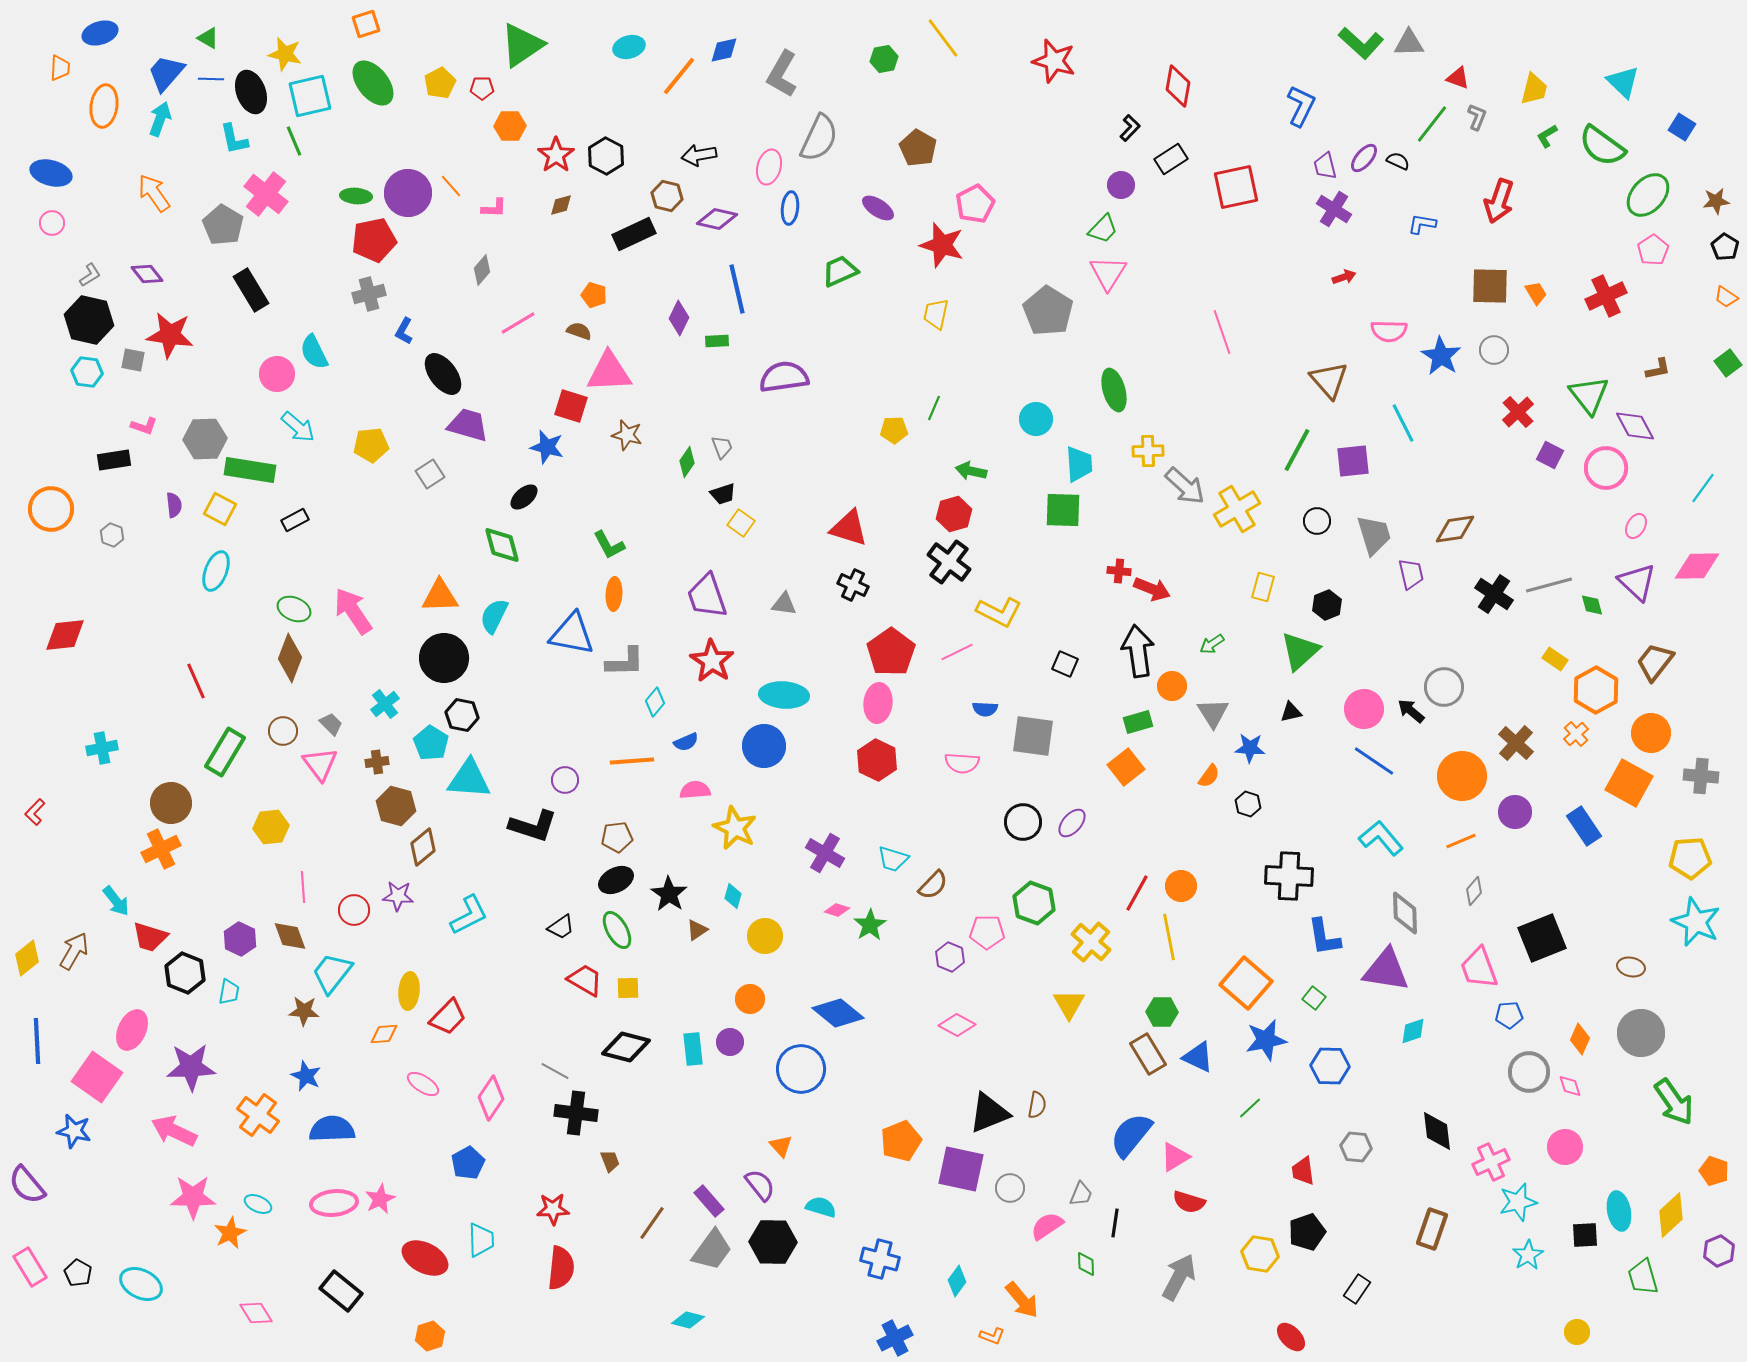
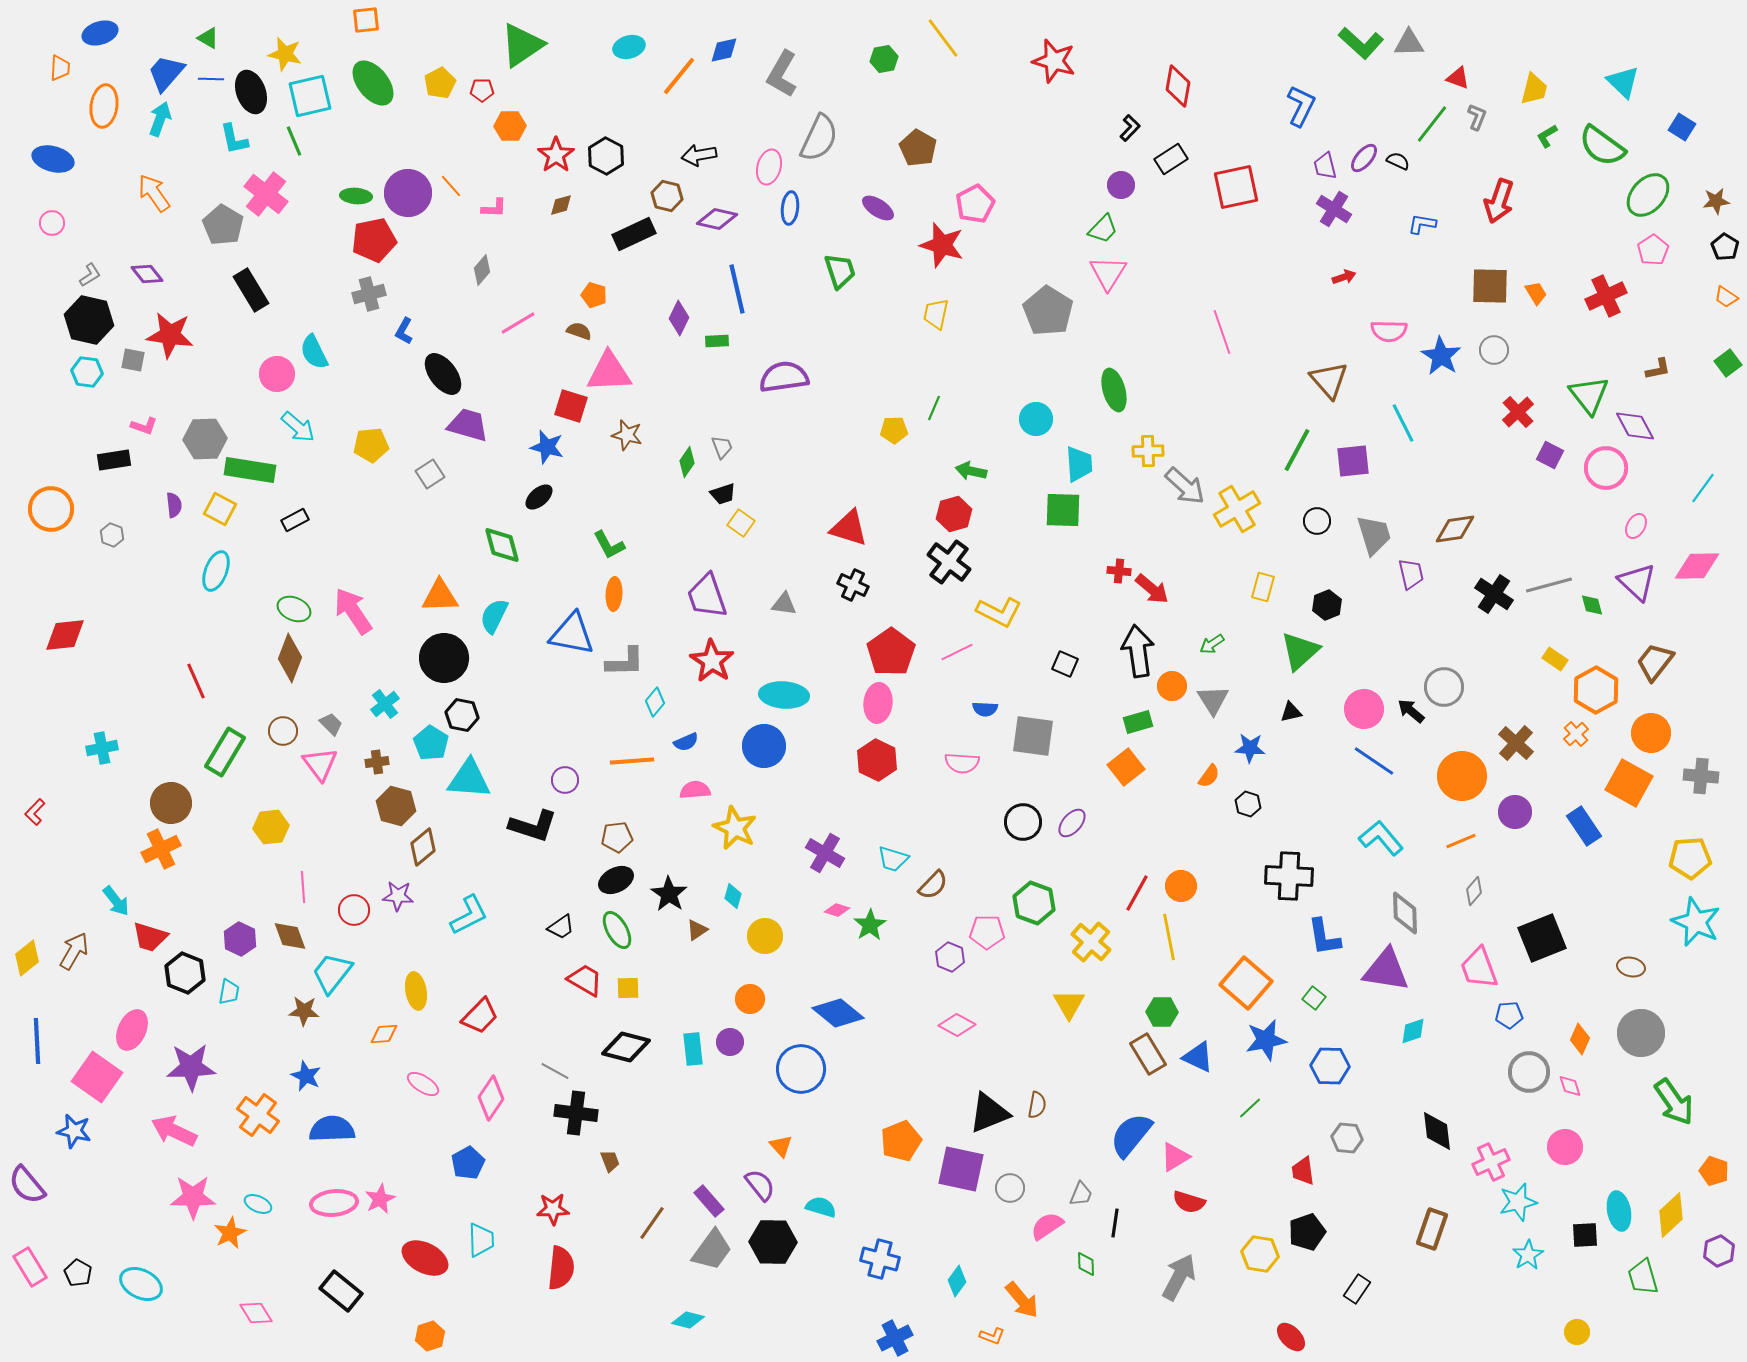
orange square at (366, 24): moved 4 px up; rotated 12 degrees clockwise
red pentagon at (482, 88): moved 2 px down
blue ellipse at (51, 173): moved 2 px right, 14 px up
green trapezoid at (840, 271): rotated 96 degrees clockwise
black ellipse at (524, 497): moved 15 px right
red arrow at (1152, 589): rotated 18 degrees clockwise
gray triangle at (1213, 713): moved 13 px up
yellow ellipse at (409, 991): moved 7 px right; rotated 15 degrees counterclockwise
red trapezoid at (448, 1017): moved 32 px right, 1 px up
gray hexagon at (1356, 1147): moved 9 px left, 9 px up
